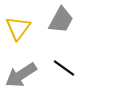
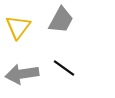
yellow triangle: moved 1 px up
gray arrow: moved 1 px right, 1 px up; rotated 24 degrees clockwise
